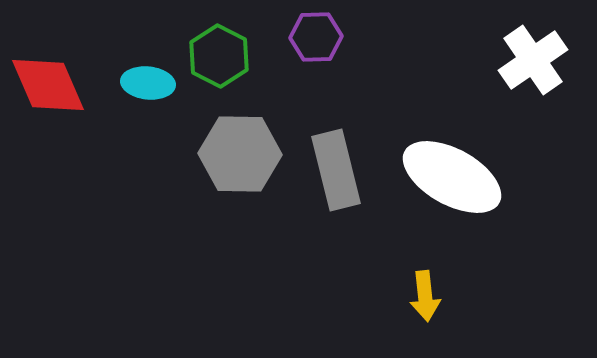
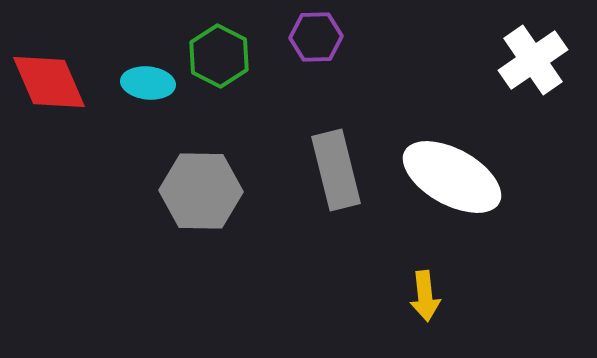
red diamond: moved 1 px right, 3 px up
gray hexagon: moved 39 px left, 37 px down
